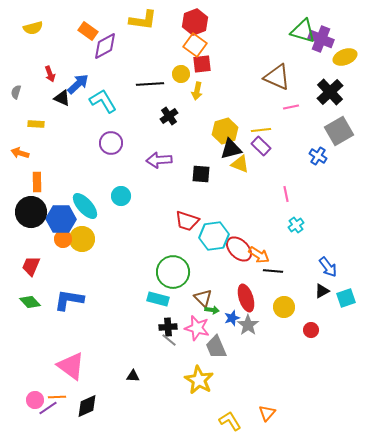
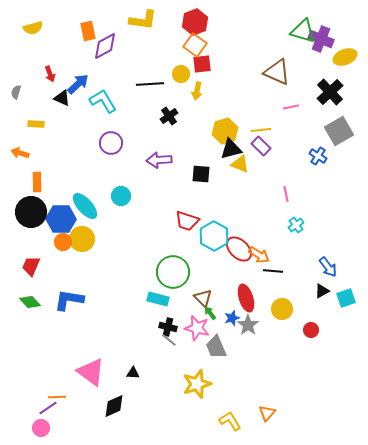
orange rectangle at (88, 31): rotated 42 degrees clockwise
brown triangle at (277, 77): moved 5 px up
cyan hexagon at (214, 236): rotated 24 degrees counterclockwise
orange circle at (63, 239): moved 3 px down
yellow circle at (284, 307): moved 2 px left, 2 px down
green arrow at (212, 310): moved 2 px left, 3 px down; rotated 136 degrees counterclockwise
black cross at (168, 327): rotated 18 degrees clockwise
pink triangle at (71, 366): moved 20 px right, 6 px down
black triangle at (133, 376): moved 3 px up
yellow star at (199, 380): moved 2 px left, 4 px down; rotated 24 degrees clockwise
pink circle at (35, 400): moved 6 px right, 28 px down
black diamond at (87, 406): moved 27 px right
